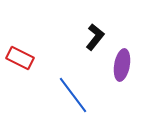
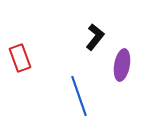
red rectangle: rotated 44 degrees clockwise
blue line: moved 6 px right, 1 px down; rotated 18 degrees clockwise
